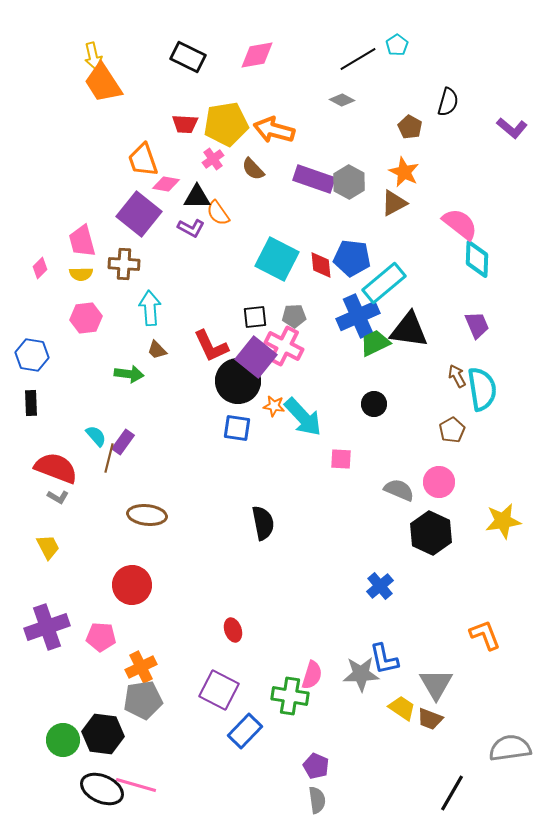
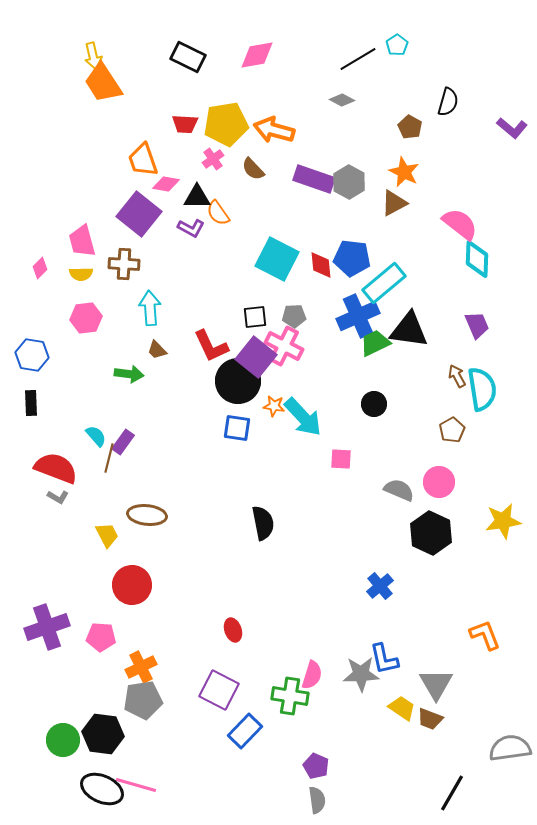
yellow trapezoid at (48, 547): moved 59 px right, 12 px up
